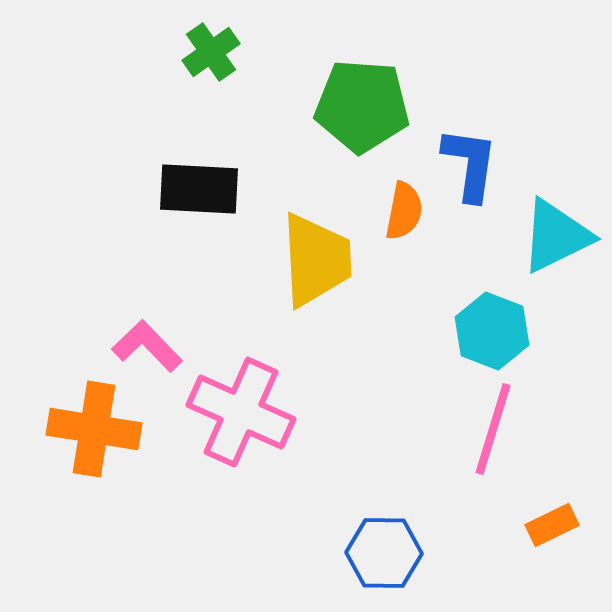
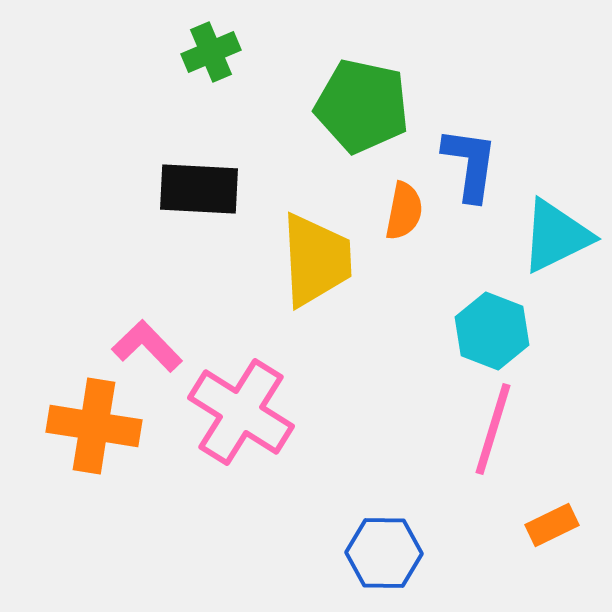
green cross: rotated 12 degrees clockwise
green pentagon: rotated 8 degrees clockwise
pink cross: rotated 8 degrees clockwise
orange cross: moved 3 px up
